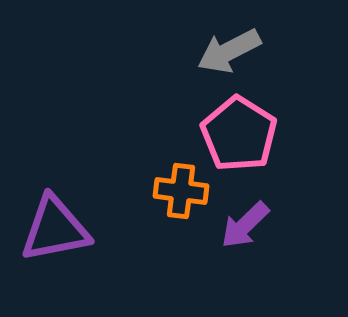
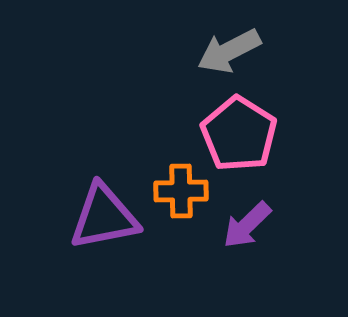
orange cross: rotated 8 degrees counterclockwise
purple arrow: moved 2 px right
purple triangle: moved 49 px right, 12 px up
